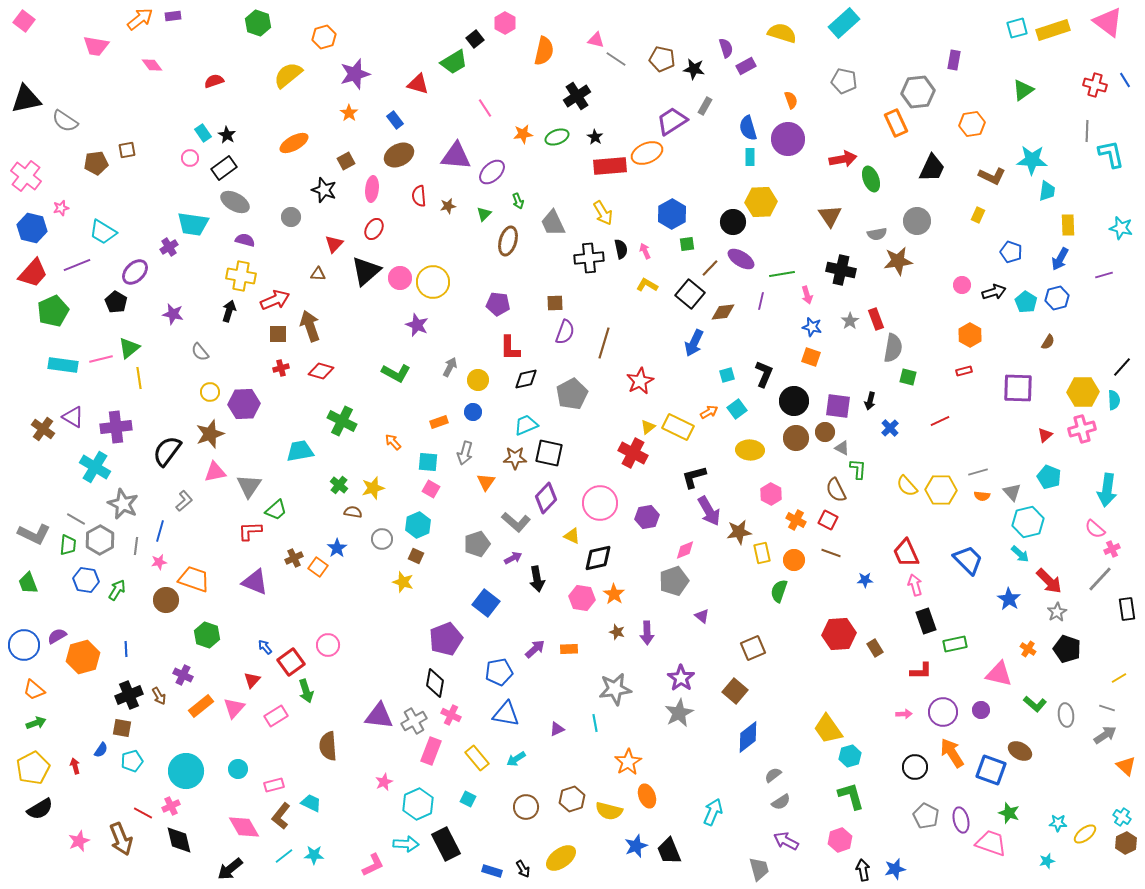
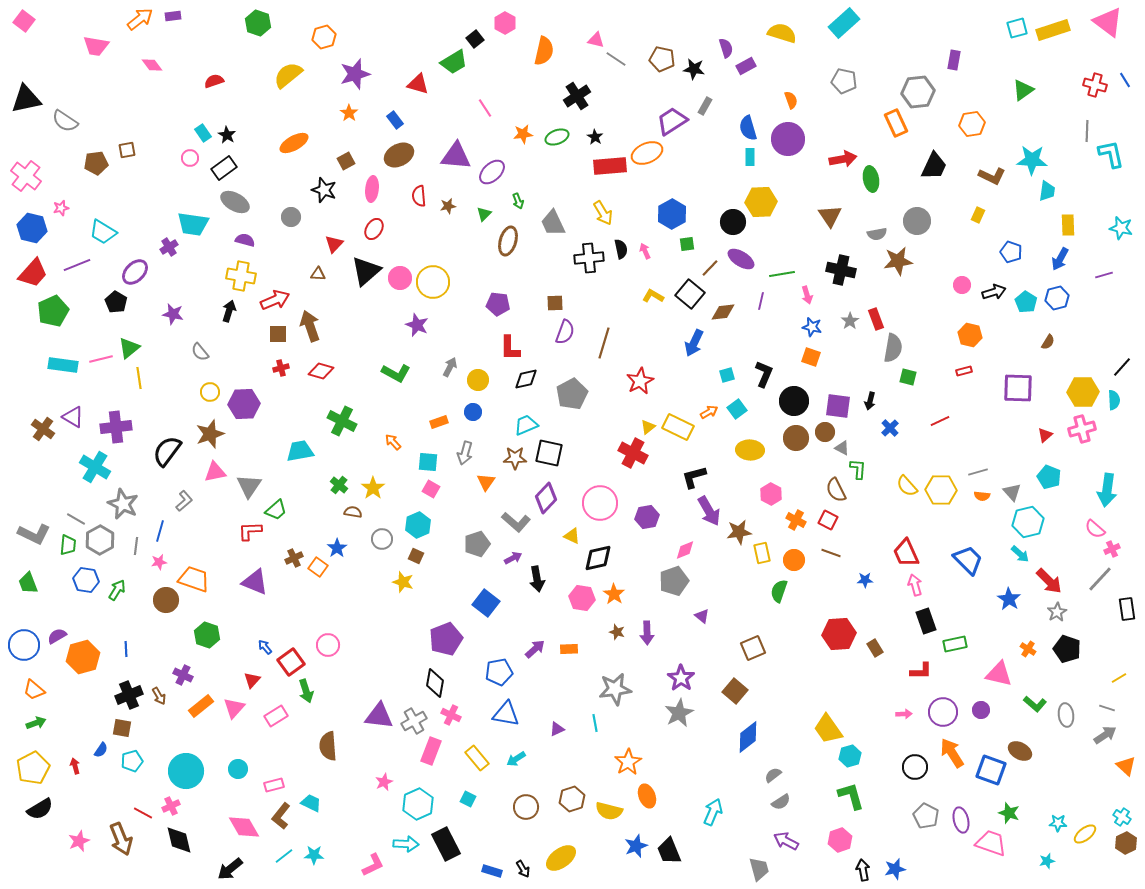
black trapezoid at (932, 168): moved 2 px right, 2 px up
green ellipse at (871, 179): rotated 10 degrees clockwise
yellow L-shape at (647, 285): moved 6 px right, 11 px down
orange hexagon at (970, 335): rotated 15 degrees counterclockwise
yellow star at (373, 488): rotated 20 degrees counterclockwise
